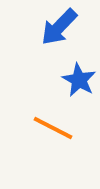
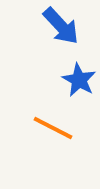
blue arrow: moved 2 px right, 1 px up; rotated 87 degrees counterclockwise
